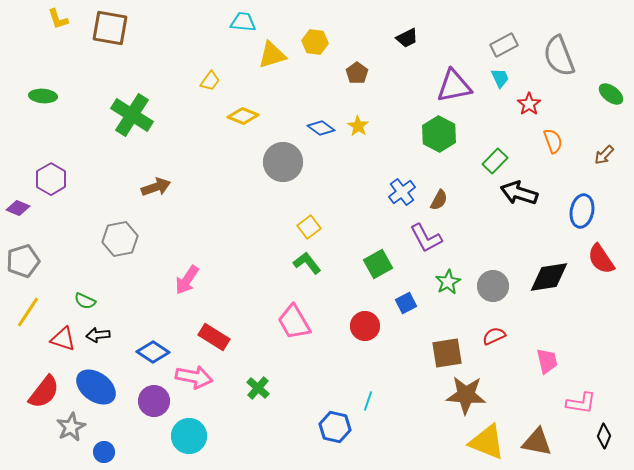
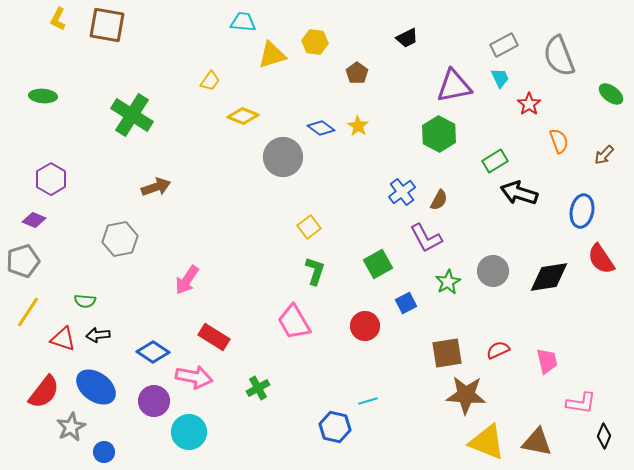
yellow L-shape at (58, 19): rotated 45 degrees clockwise
brown square at (110, 28): moved 3 px left, 3 px up
orange semicircle at (553, 141): moved 6 px right
green rectangle at (495, 161): rotated 15 degrees clockwise
gray circle at (283, 162): moved 5 px up
purple diamond at (18, 208): moved 16 px right, 12 px down
green L-shape at (307, 263): moved 8 px right, 8 px down; rotated 56 degrees clockwise
gray circle at (493, 286): moved 15 px up
green semicircle at (85, 301): rotated 20 degrees counterclockwise
red semicircle at (494, 336): moved 4 px right, 14 px down
green cross at (258, 388): rotated 20 degrees clockwise
cyan line at (368, 401): rotated 54 degrees clockwise
cyan circle at (189, 436): moved 4 px up
